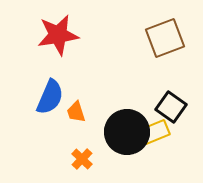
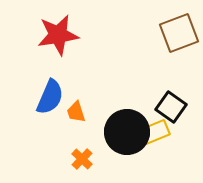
brown square: moved 14 px right, 5 px up
